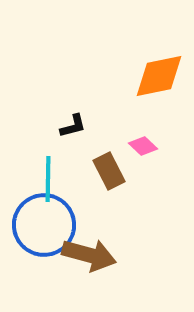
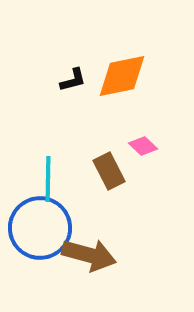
orange diamond: moved 37 px left
black L-shape: moved 46 px up
blue circle: moved 4 px left, 3 px down
